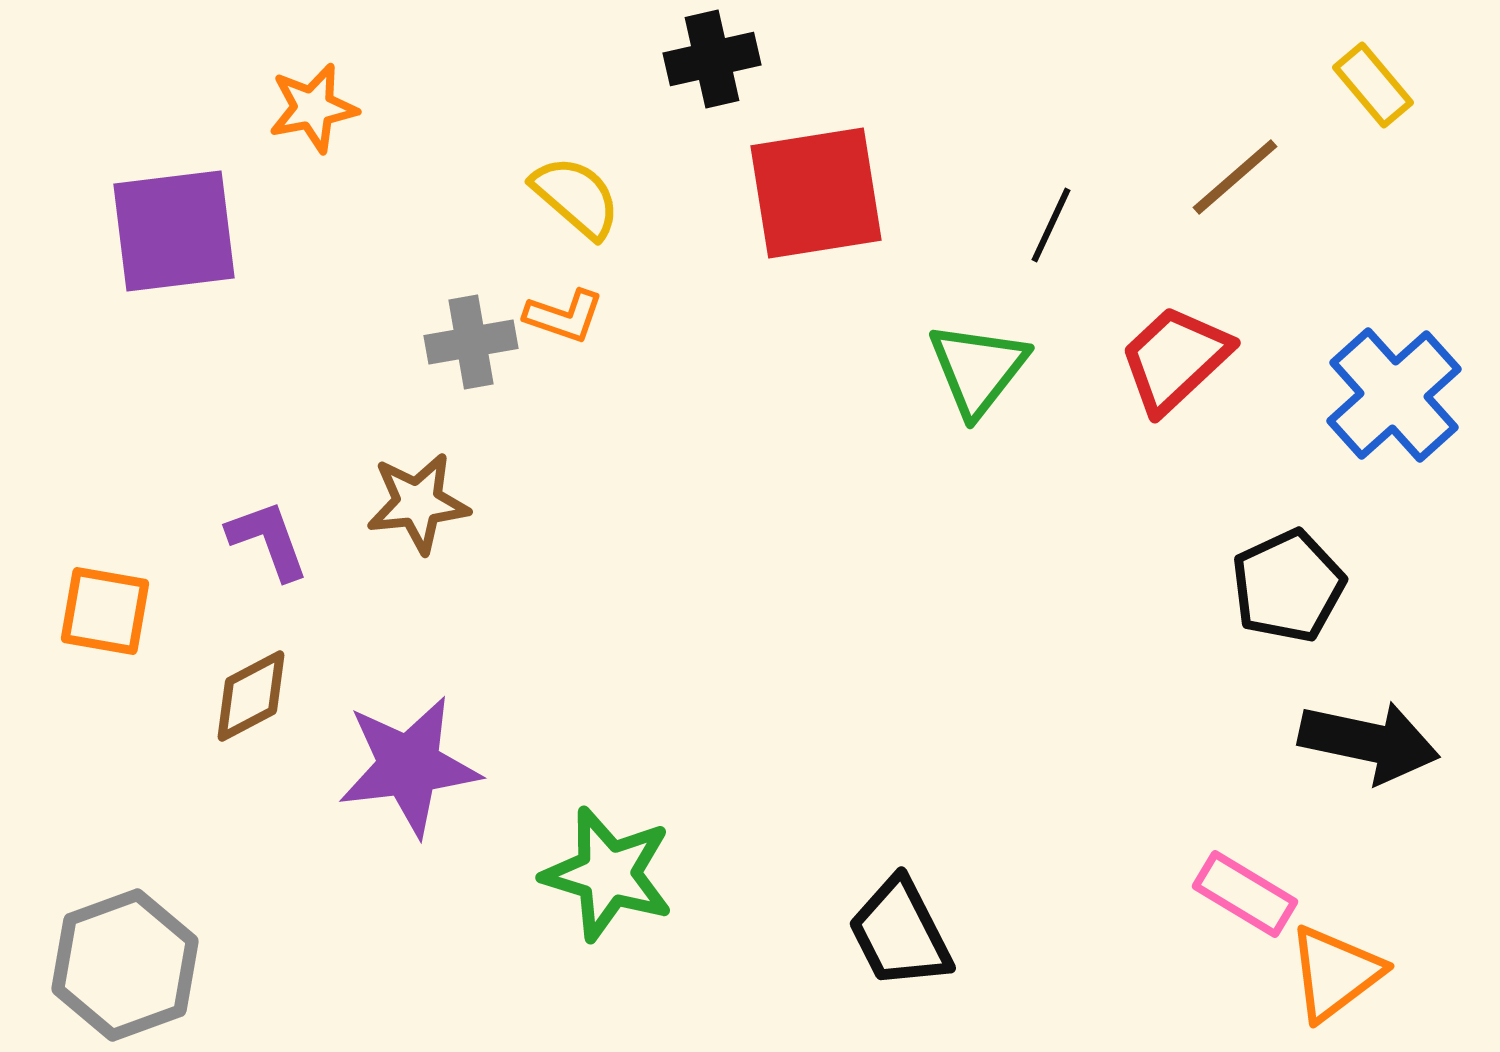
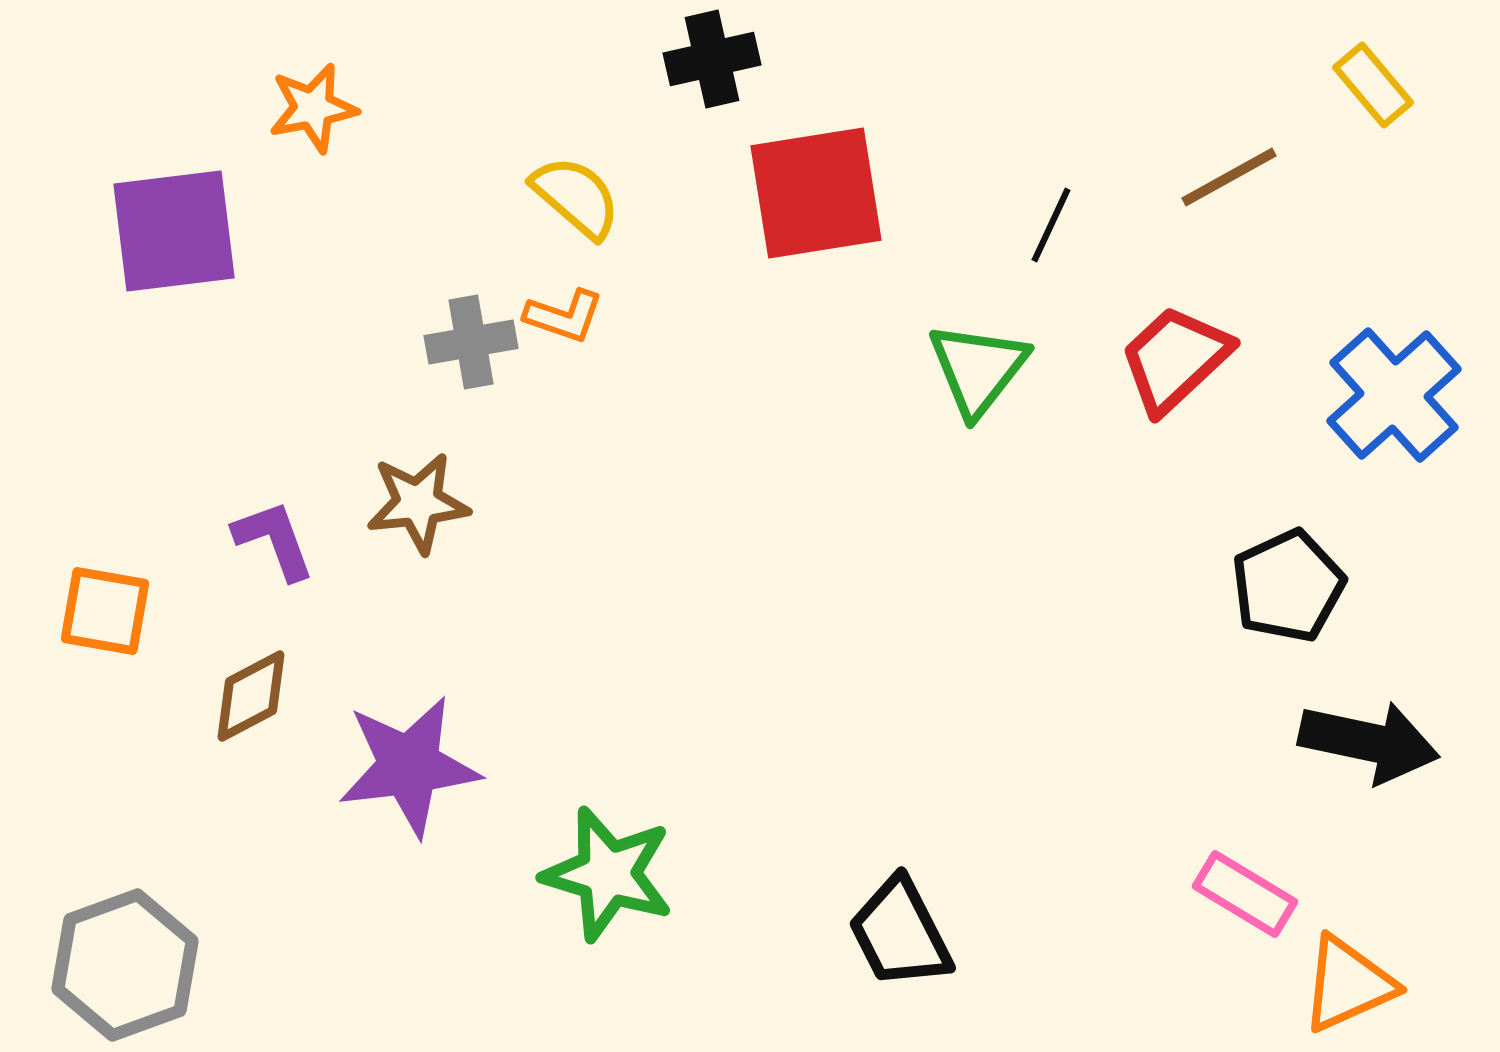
brown line: moved 6 px left; rotated 12 degrees clockwise
purple L-shape: moved 6 px right
orange triangle: moved 13 px right, 11 px down; rotated 13 degrees clockwise
